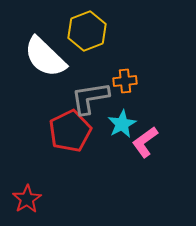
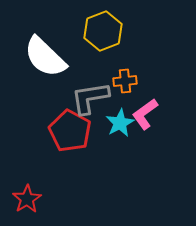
yellow hexagon: moved 16 px right
cyan star: moved 2 px left, 1 px up
red pentagon: rotated 18 degrees counterclockwise
pink L-shape: moved 28 px up
